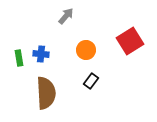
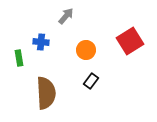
blue cross: moved 12 px up
